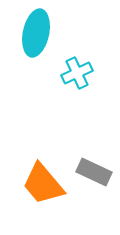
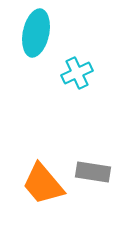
gray rectangle: moved 1 px left; rotated 16 degrees counterclockwise
